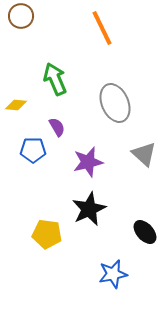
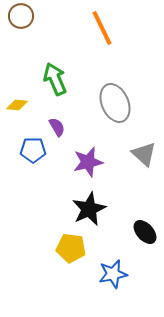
yellow diamond: moved 1 px right
yellow pentagon: moved 24 px right, 14 px down
